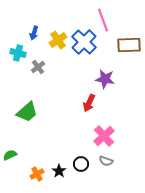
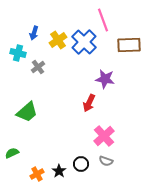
green semicircle: moved 2 px right, 2 px up
